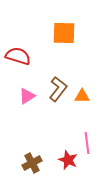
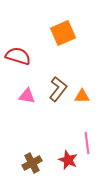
orange square: moved 1 px left; rotated 25 degrees counterclockwise
pink triangle: rotated 42 degrees clockwise
